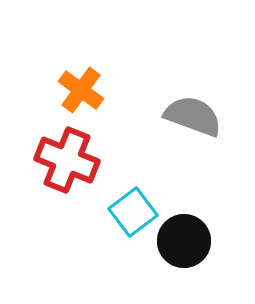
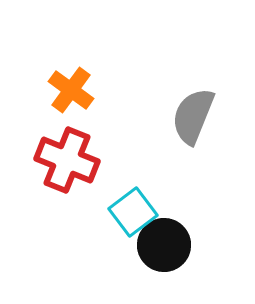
orange cross: moved 10 px left
gray semicircle: rotated 88 degrees counterclockwise
black circle: moved 20 px left, 4 px down
